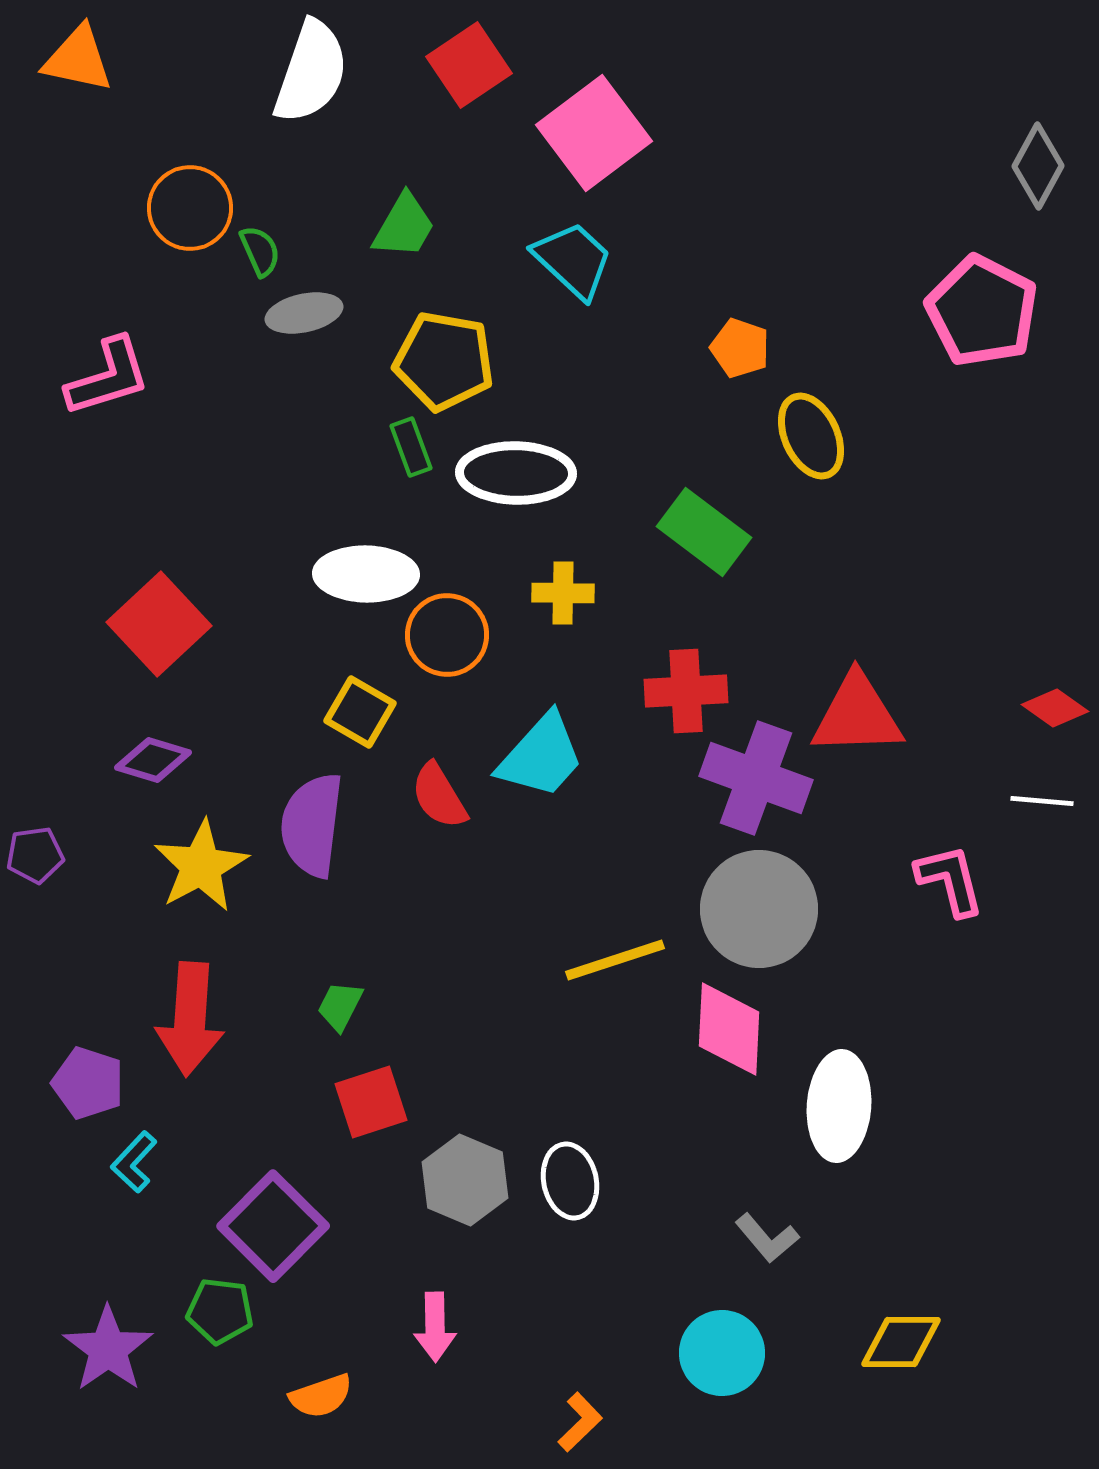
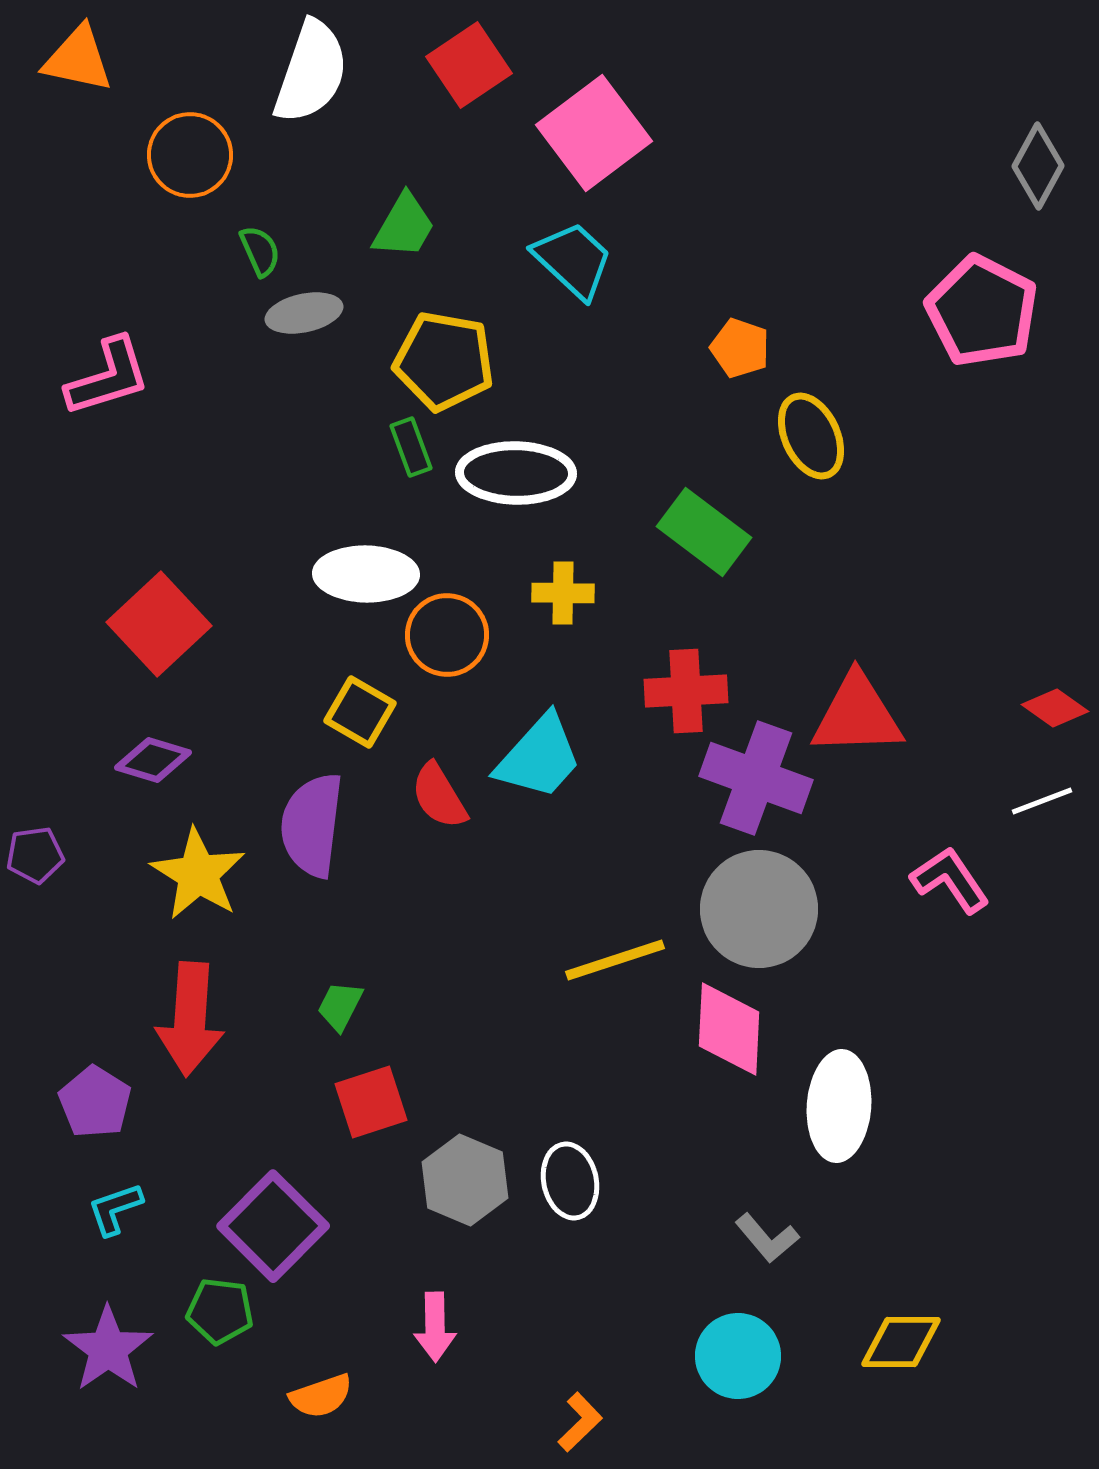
orange circle at (190, 208): moved 53 px up
cyan trapezoid at (541, 756): moved 2 px left, 1 px down
white line at (1042, 801): rotated 26 degrees counterclockwise
yellow star at (201, 866): moved 3 px left, 8 px down; rotated 12 degrees counterclockwise
pink L-shape at (950, 880): rotated 20 degrees counterclockwise
purple pentagon at (88, 1083): moved 7 px right, 19 px down; rotated 14 degrees clockwise
cyan L-shape at (134, 1162): moved 19 px left, 47 px down; rotated 28 degrees clockwise
cyan circle at (722, 1353): moved 16 px right, 3 px down
